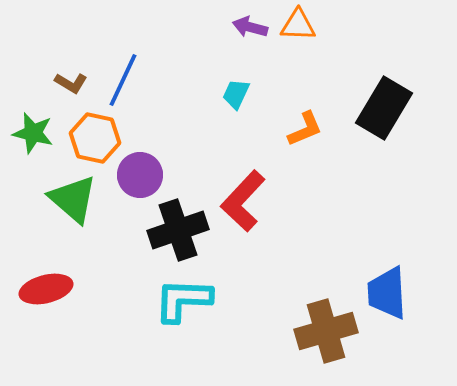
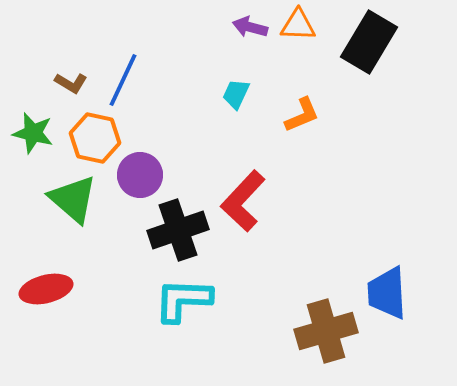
black rectangle: moved 15 px left, 66 px up
orange L-shape: moved 3 px left, 14 px up
